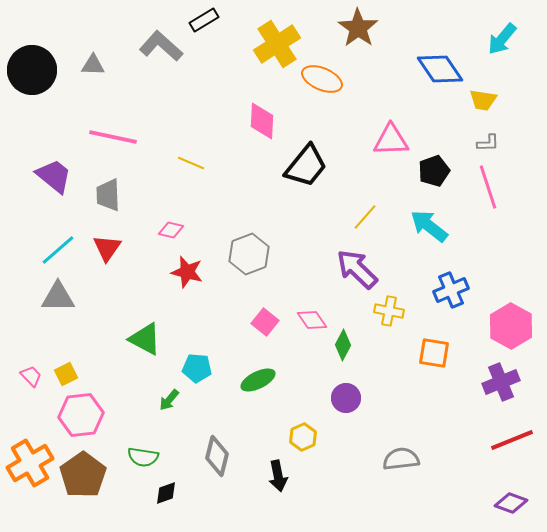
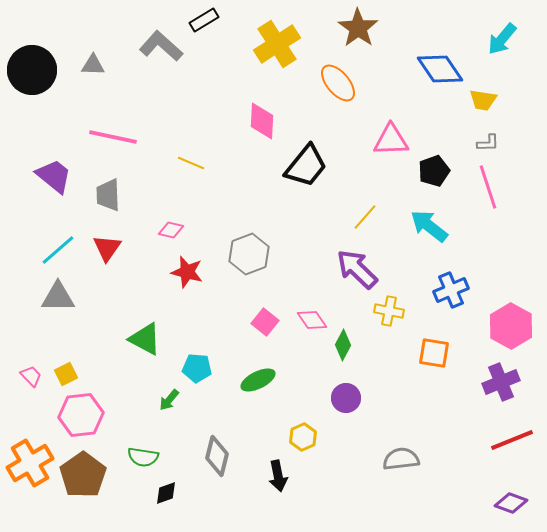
orange ellipse at (322, 79): moved 16 px right, 4 px down; rotated 27 degrees clockwise
